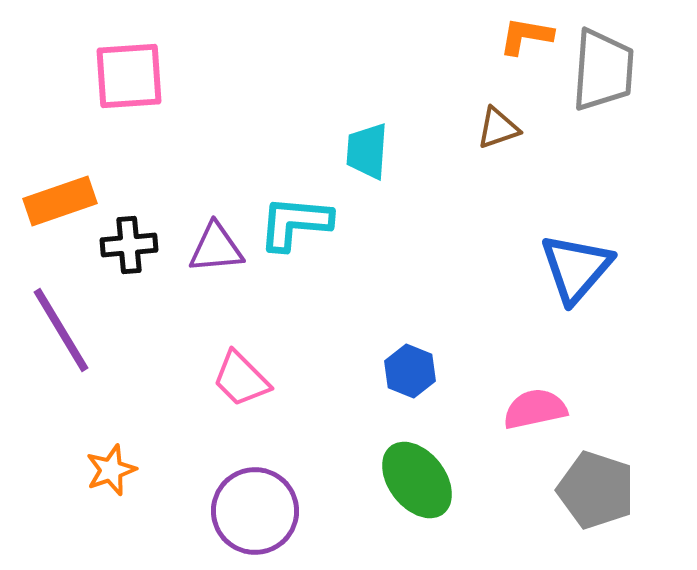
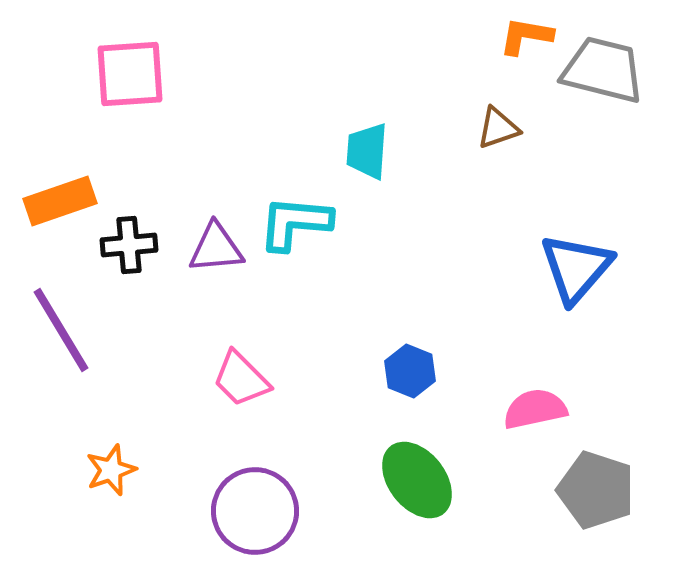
gray trapezoid: rotated 80 degrees counterclockwise
pink square: moved 1 px right, 2 px up
